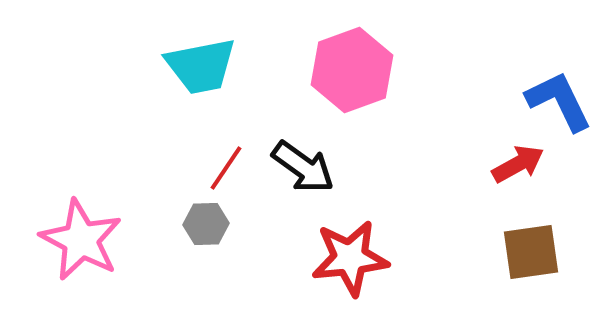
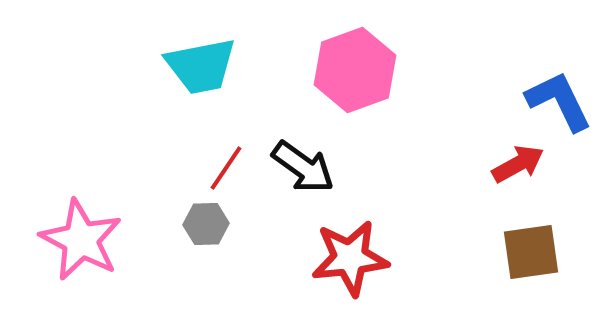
pink hexagon: moved 3 px right
